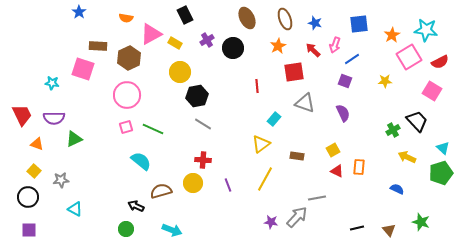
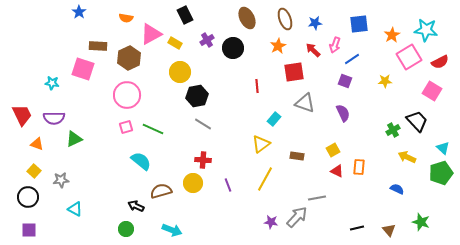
blue star at (315, 23): rotated 24 degrees counterclockwise
